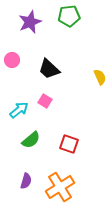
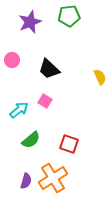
orange cross: moved 7 px left, 9 px up
